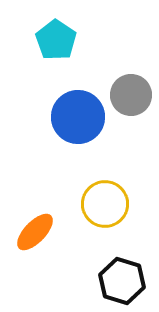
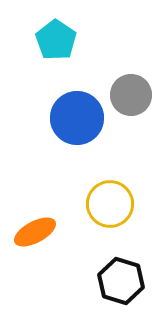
blue circle: moved 1 px left, 1 px down
yellow circle: moved 5 px right
orange ellipse: rotated 18 degrees clockwise
black hexagon: moved 1 px left
